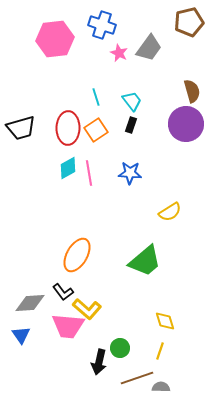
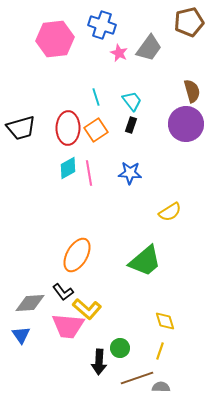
black arrow: rotated 10 degrees counterclockwise
